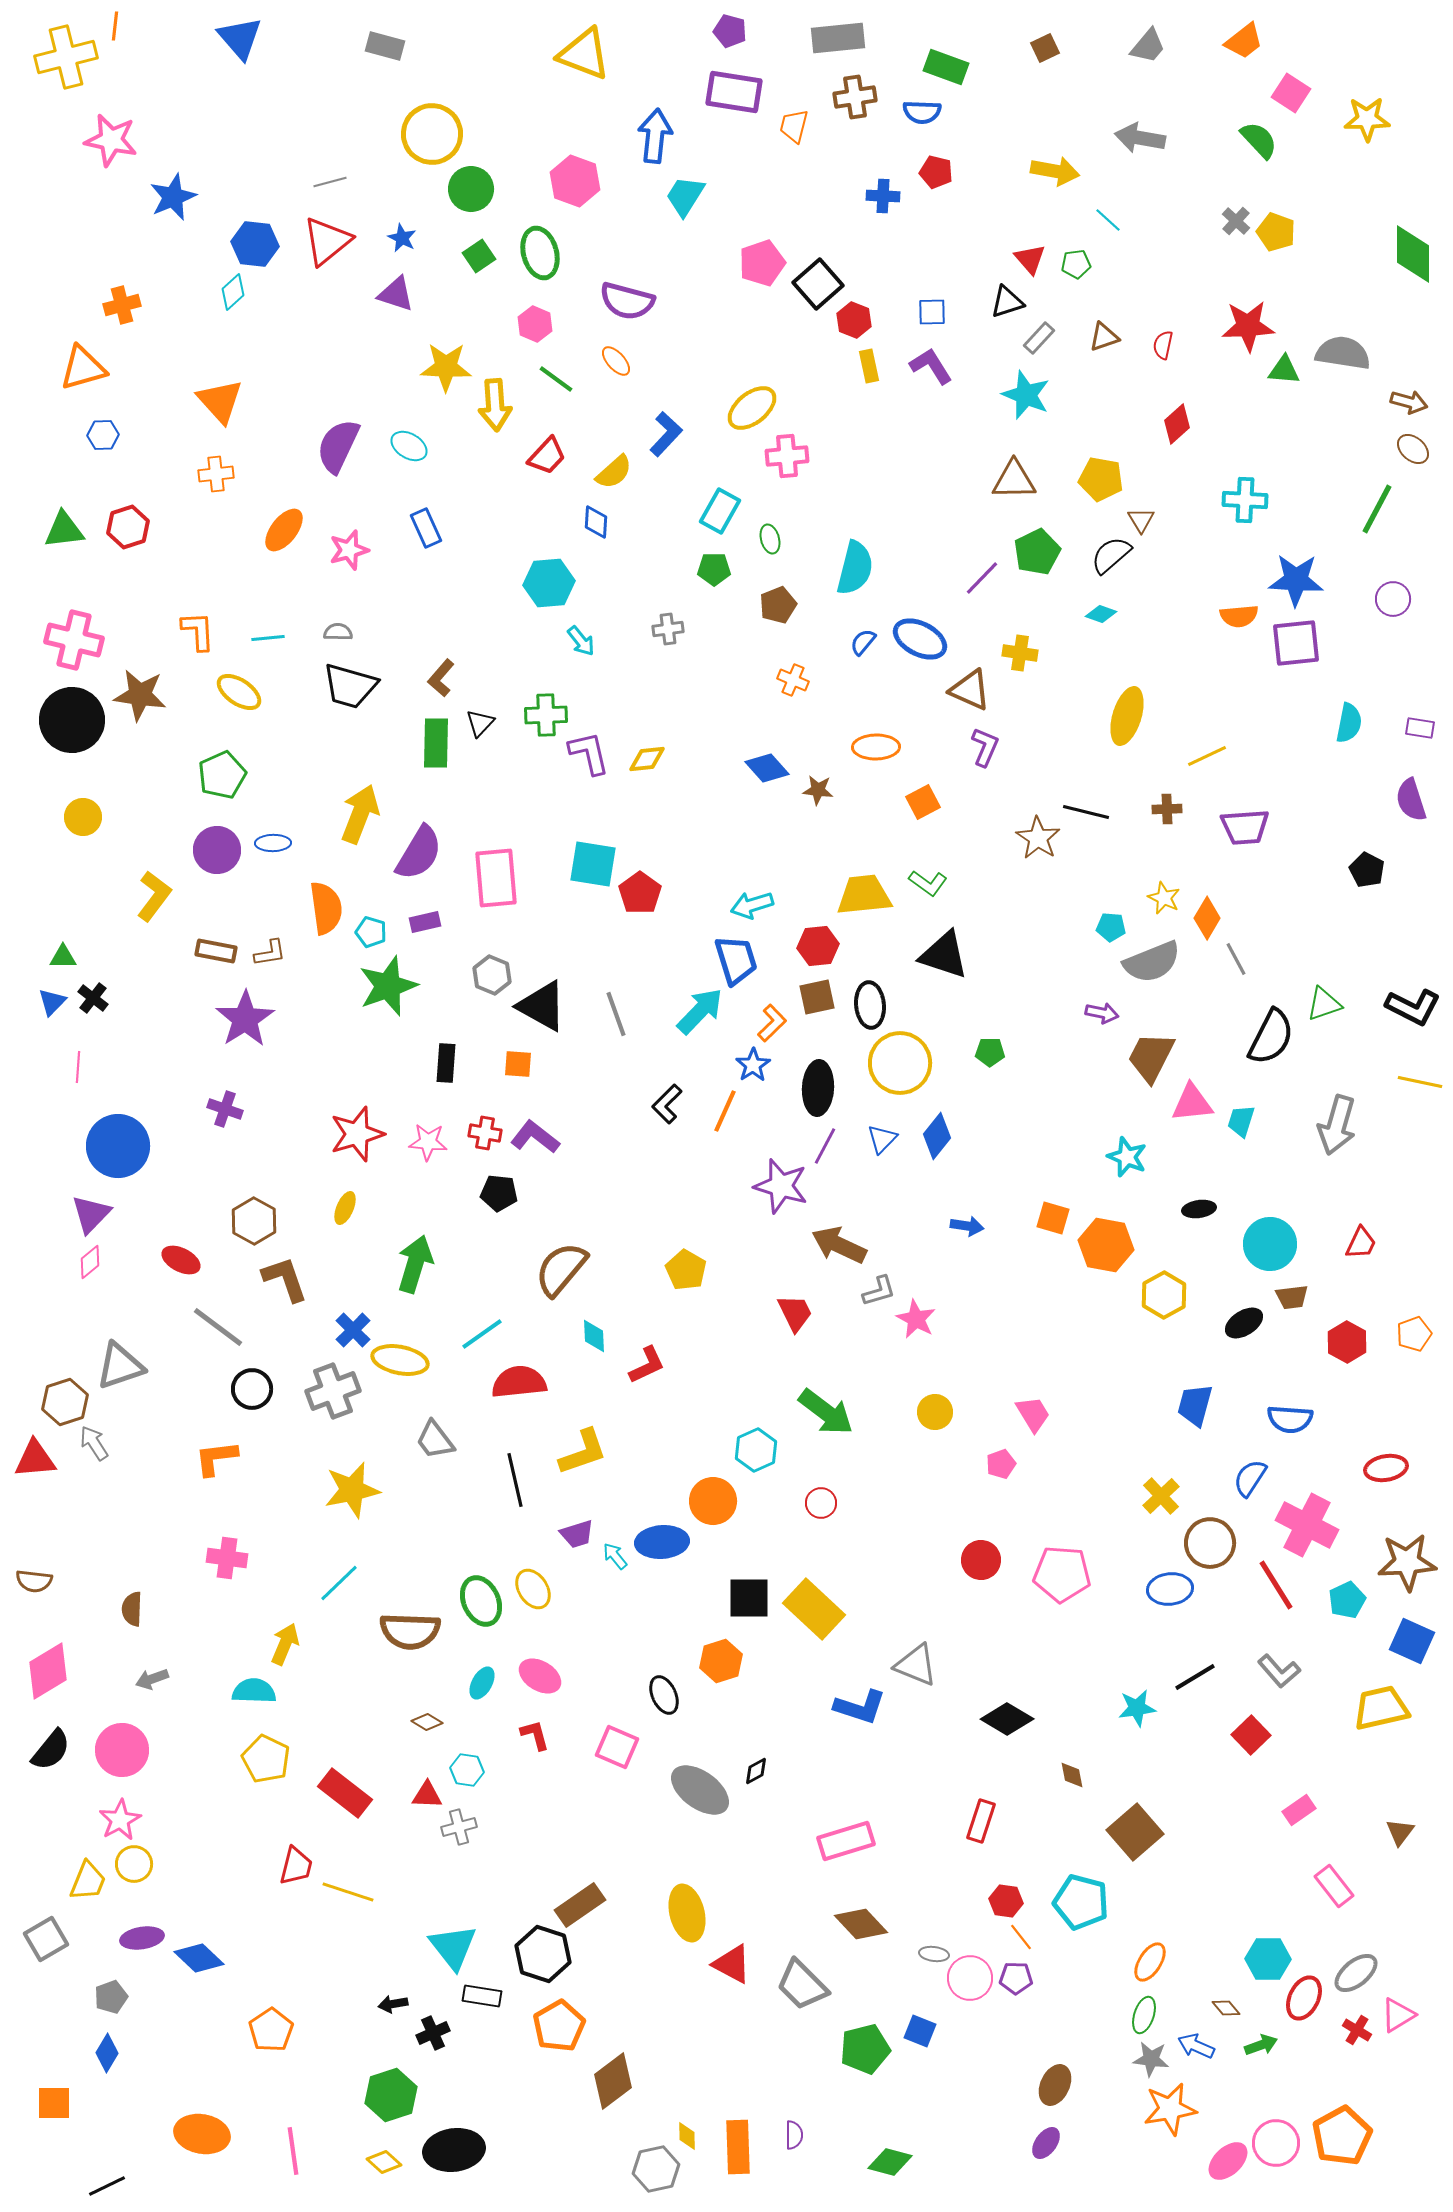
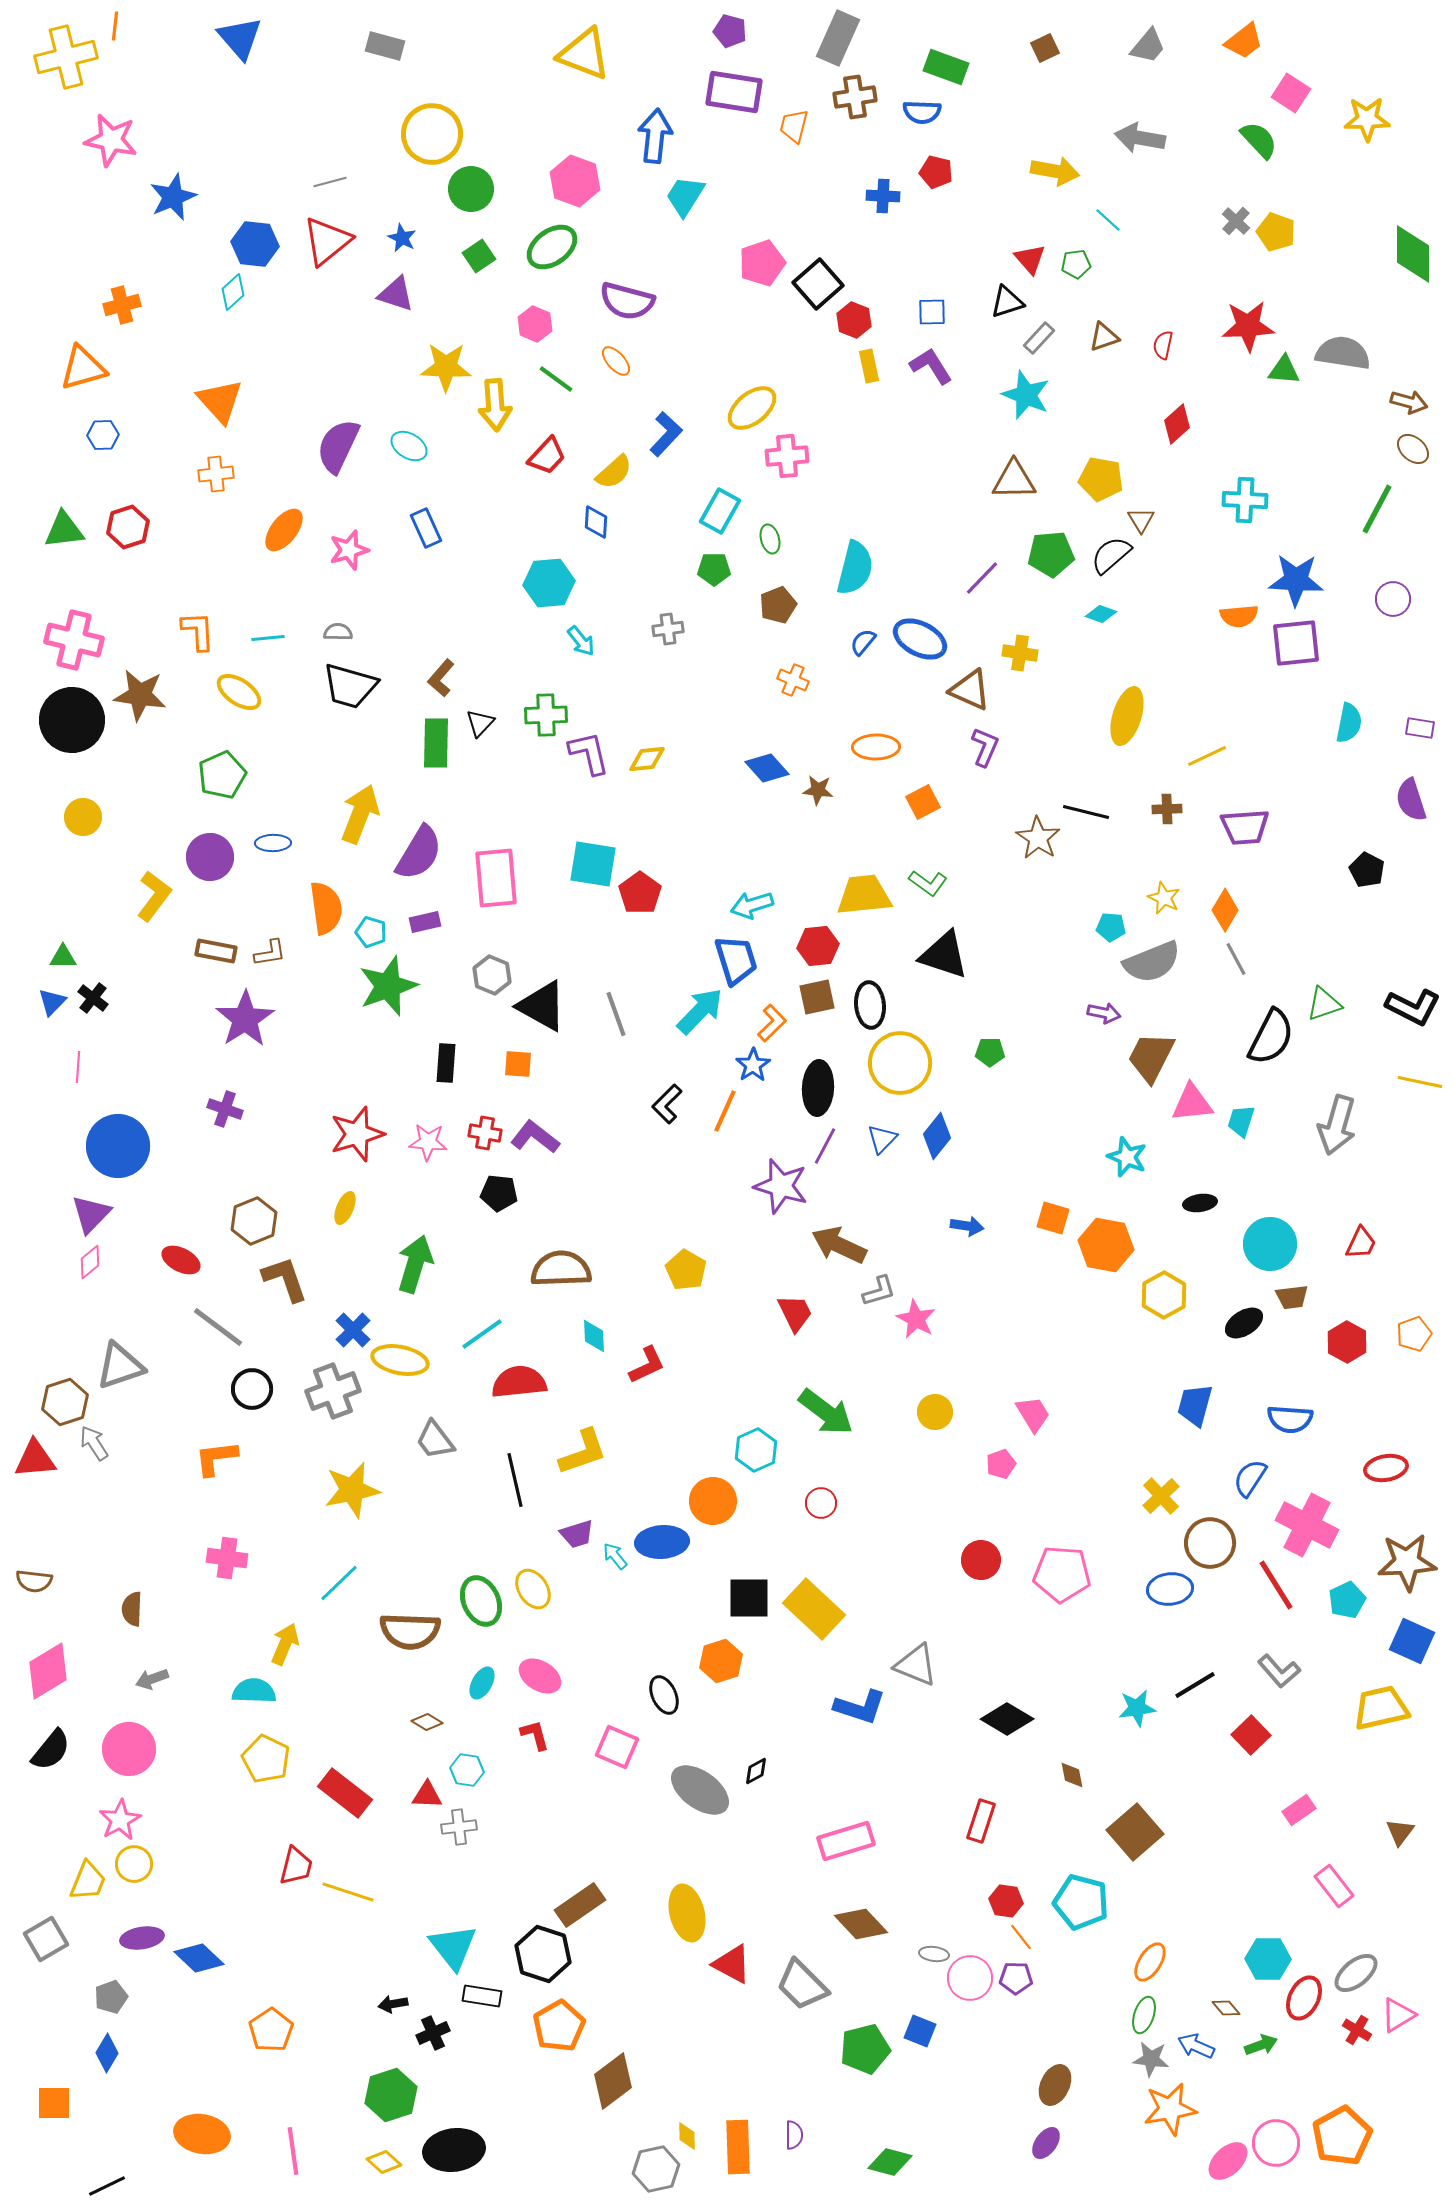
gray rectangle at (838, 38): rotated 60 degrees counterclockwise
green ellipse at (540, 253): moved 12 px right, 6 px up; rotated 69 degrees clockwise
green pentagon at (1037, 552): moved 14 px right, 2 px down; rotated 21 degrees clockwise
purple circle at (217, 850): moved 7 px left, 7 px down
orange diamond at (1207, 918): moved 18 px right, 8 px up
purple arrow at (1102, 1013): moved 2 px right
black ellipse at (1199, 1209): moved 1 px right, 6 px up
brown hexagon at (254, 1221): rotated 9 degrees clockwise
brown semicircle at (561, 1269): rotated 48 degrees clockwise
black line at (1195, 1677): moved 8 px down
pink circle at (122, 1750): moved 7 px right, 1 px up
gray cross at (459, 1827): rotated 8 degrees clockwise
